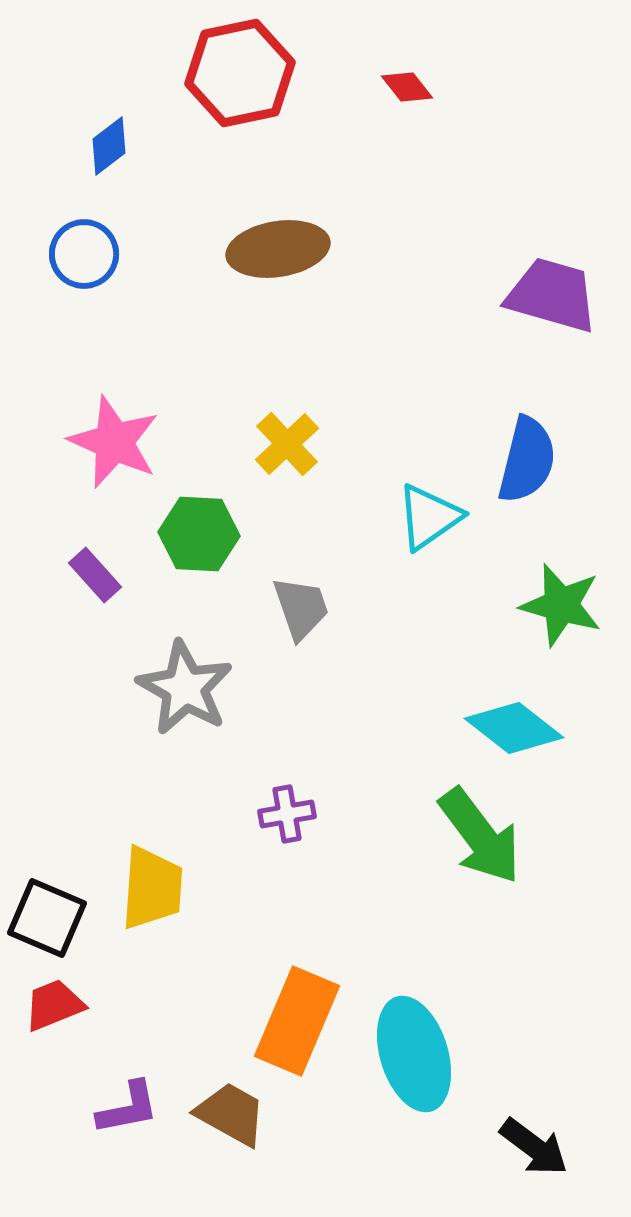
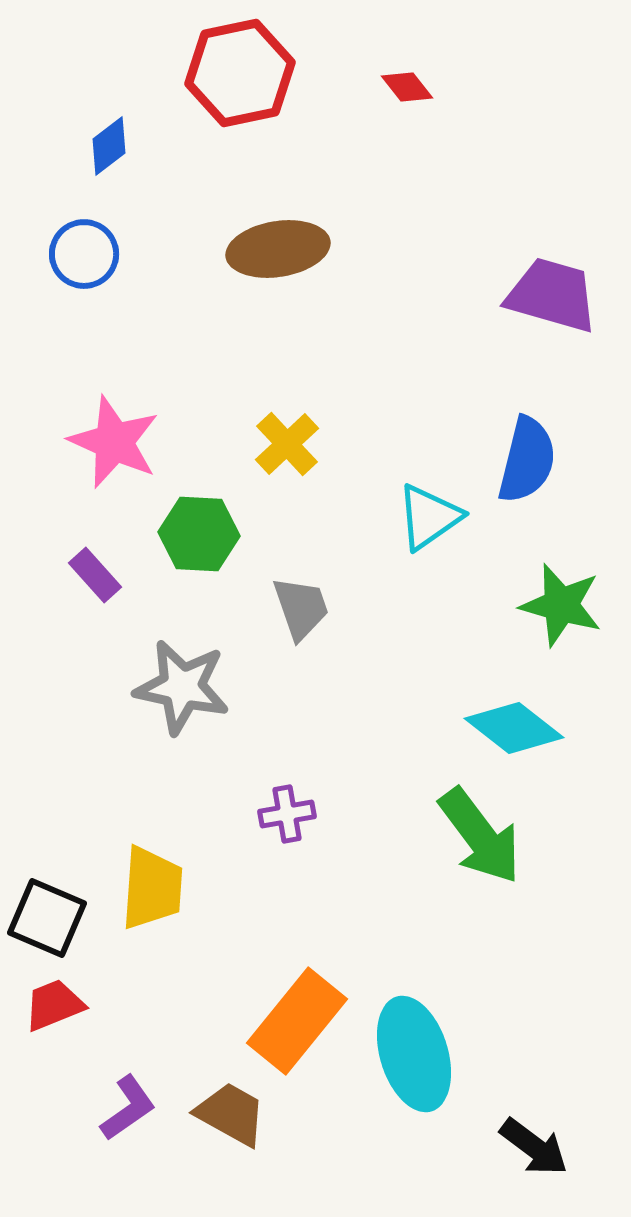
gray star: moved 3 px left, 1 px up; rotated 18 degrees counterclockwise
orange rectangle: rotated 16 degrees clockwise
purple L-shape: rotated 24 degrees counterclockwise
